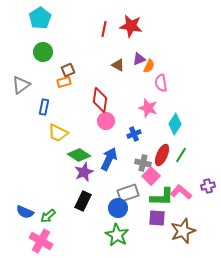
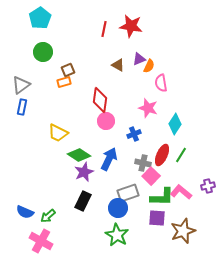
blue rectangle: moved 22 px left
